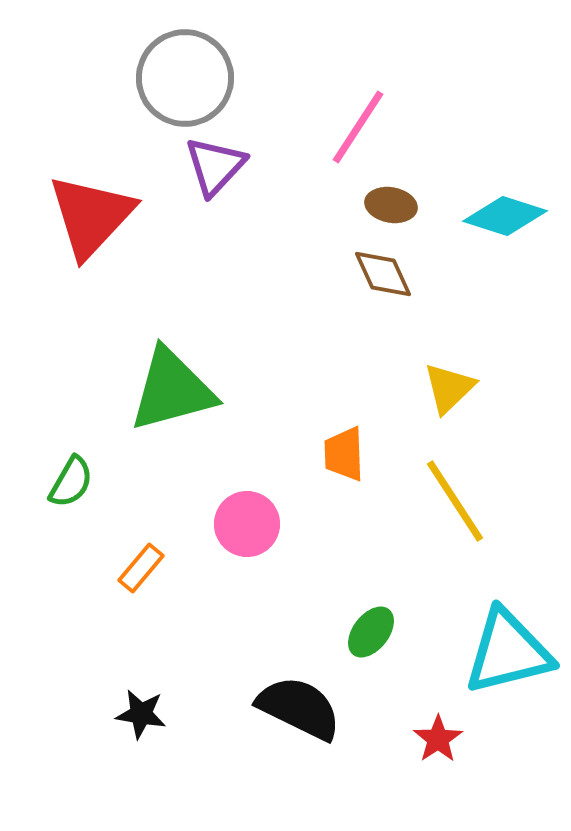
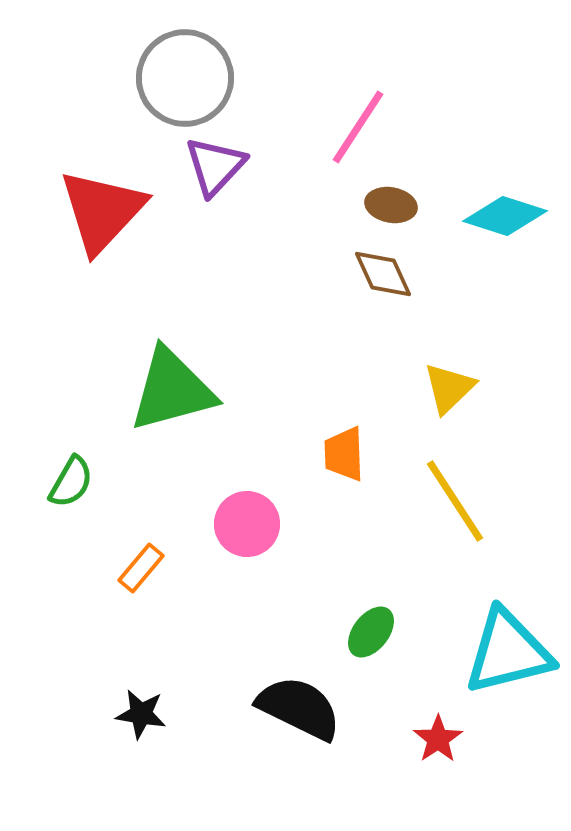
red triangle: moved 11 px right, 5 px up
